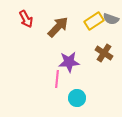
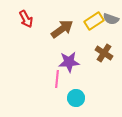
brown arrow: moved 4 px right, 2 px down; rotated 10 degrees clockwise
cyan circle: moved 1 px left
